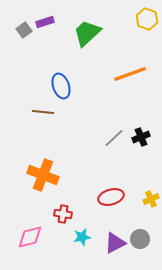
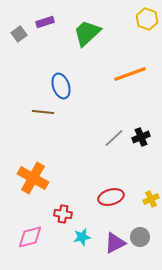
gray square: moved 5 px left, 4 px down
orange cross: moved 10 px left, 3 px down; rotated 8 degrees clockwise
gray circle: moved 2 px up
